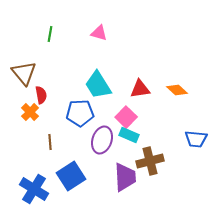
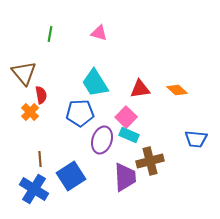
cyan trapezoid: moved 3 px left, 2 px up
brown line: moved 10 px left, 17 px down
